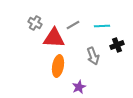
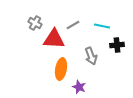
cyan line: rotated 14 degrees clockwise
red triangle: moved 1 px down
black cross: rotated 16 degrees clockwise
gray arrow: moved 2 px left
orange ellipse: moved 3 px right, 3 px down
purple star: rotated 24 degrees counterclockwise
